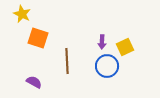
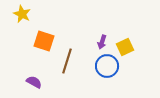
orange square: moved 6 px right, 3 px down
purple arrow: rotated 16 degrees clockwise
brown line: rotated 20 degrees clockwise
